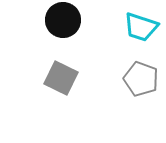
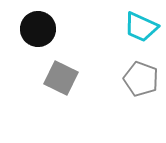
black circle: moved 25 px left, 9 px down
cyan trapezoid: rotated 6 degrees clockwise
